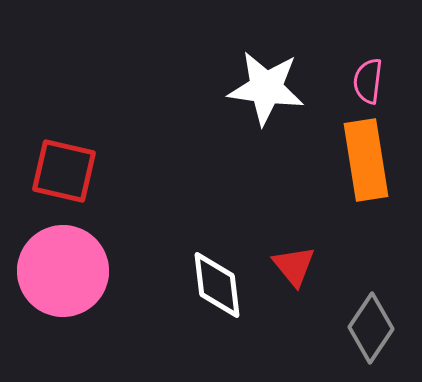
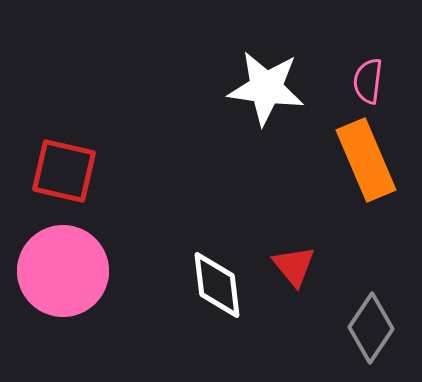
orange rectangle: rotated 14 degrees counterclockwise
